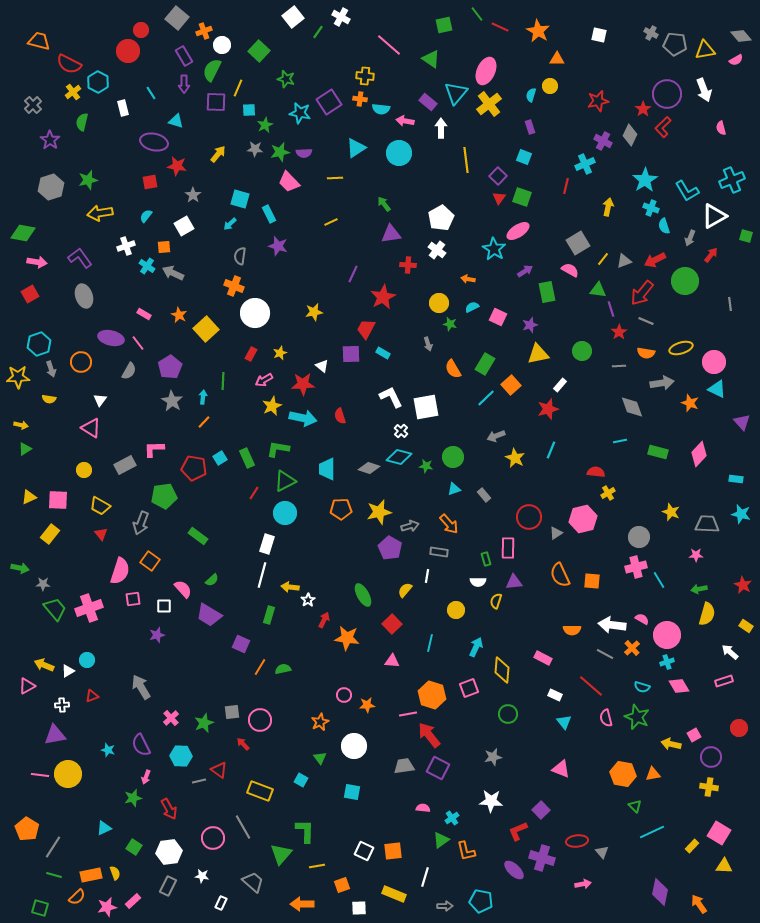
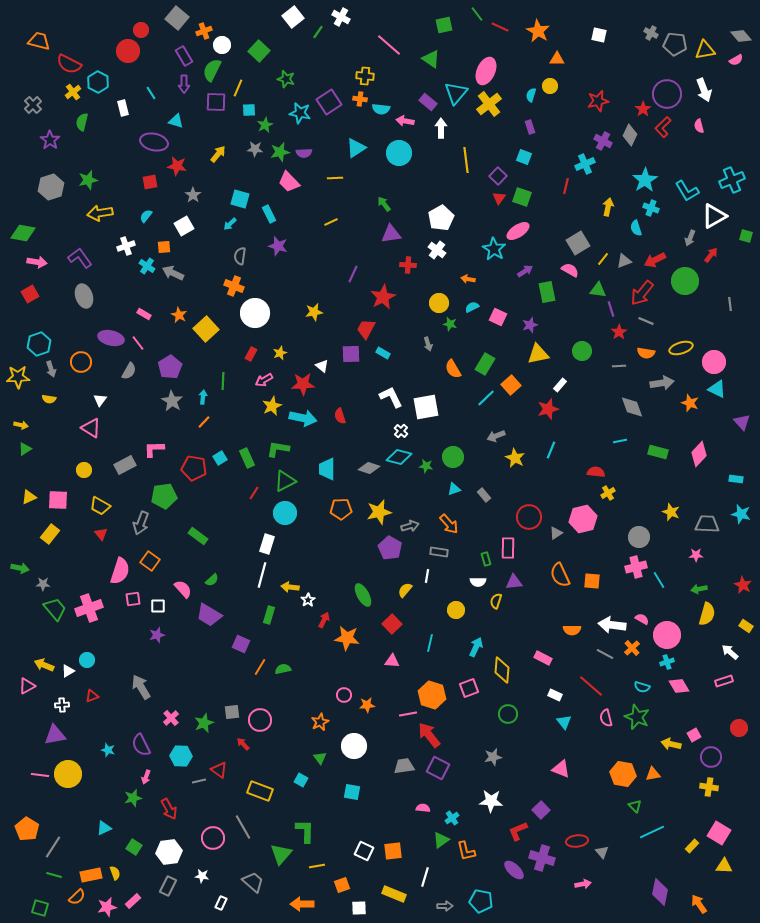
pink semicircle at (721, 128): moved 22 px left, 2 px up
cyan semicircle at (664, 226): moved 28 px left, 2 px down
white square at (164, 606): moved 6 px left
